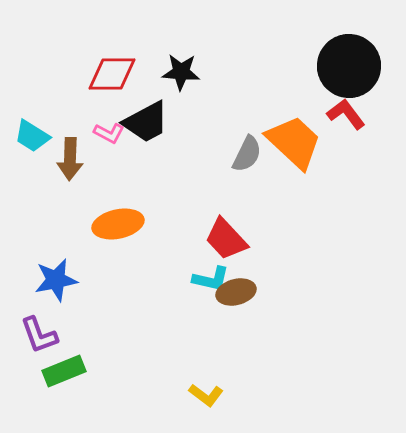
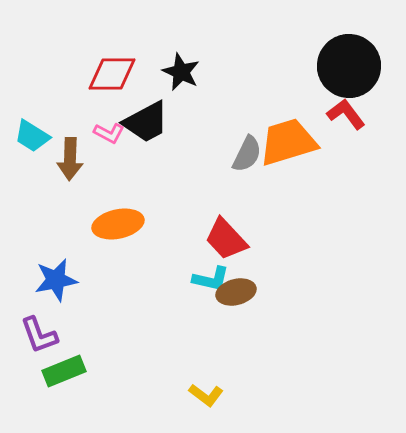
black star: rotated 21 degrees clockwise
orange trapezoid: moved 6 px left; rotated 60 degrees counterclockwise
